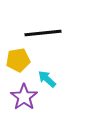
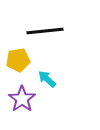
black line: moved 2 px right, 2 px up
purple star: moved 2 px left, 2 px down
